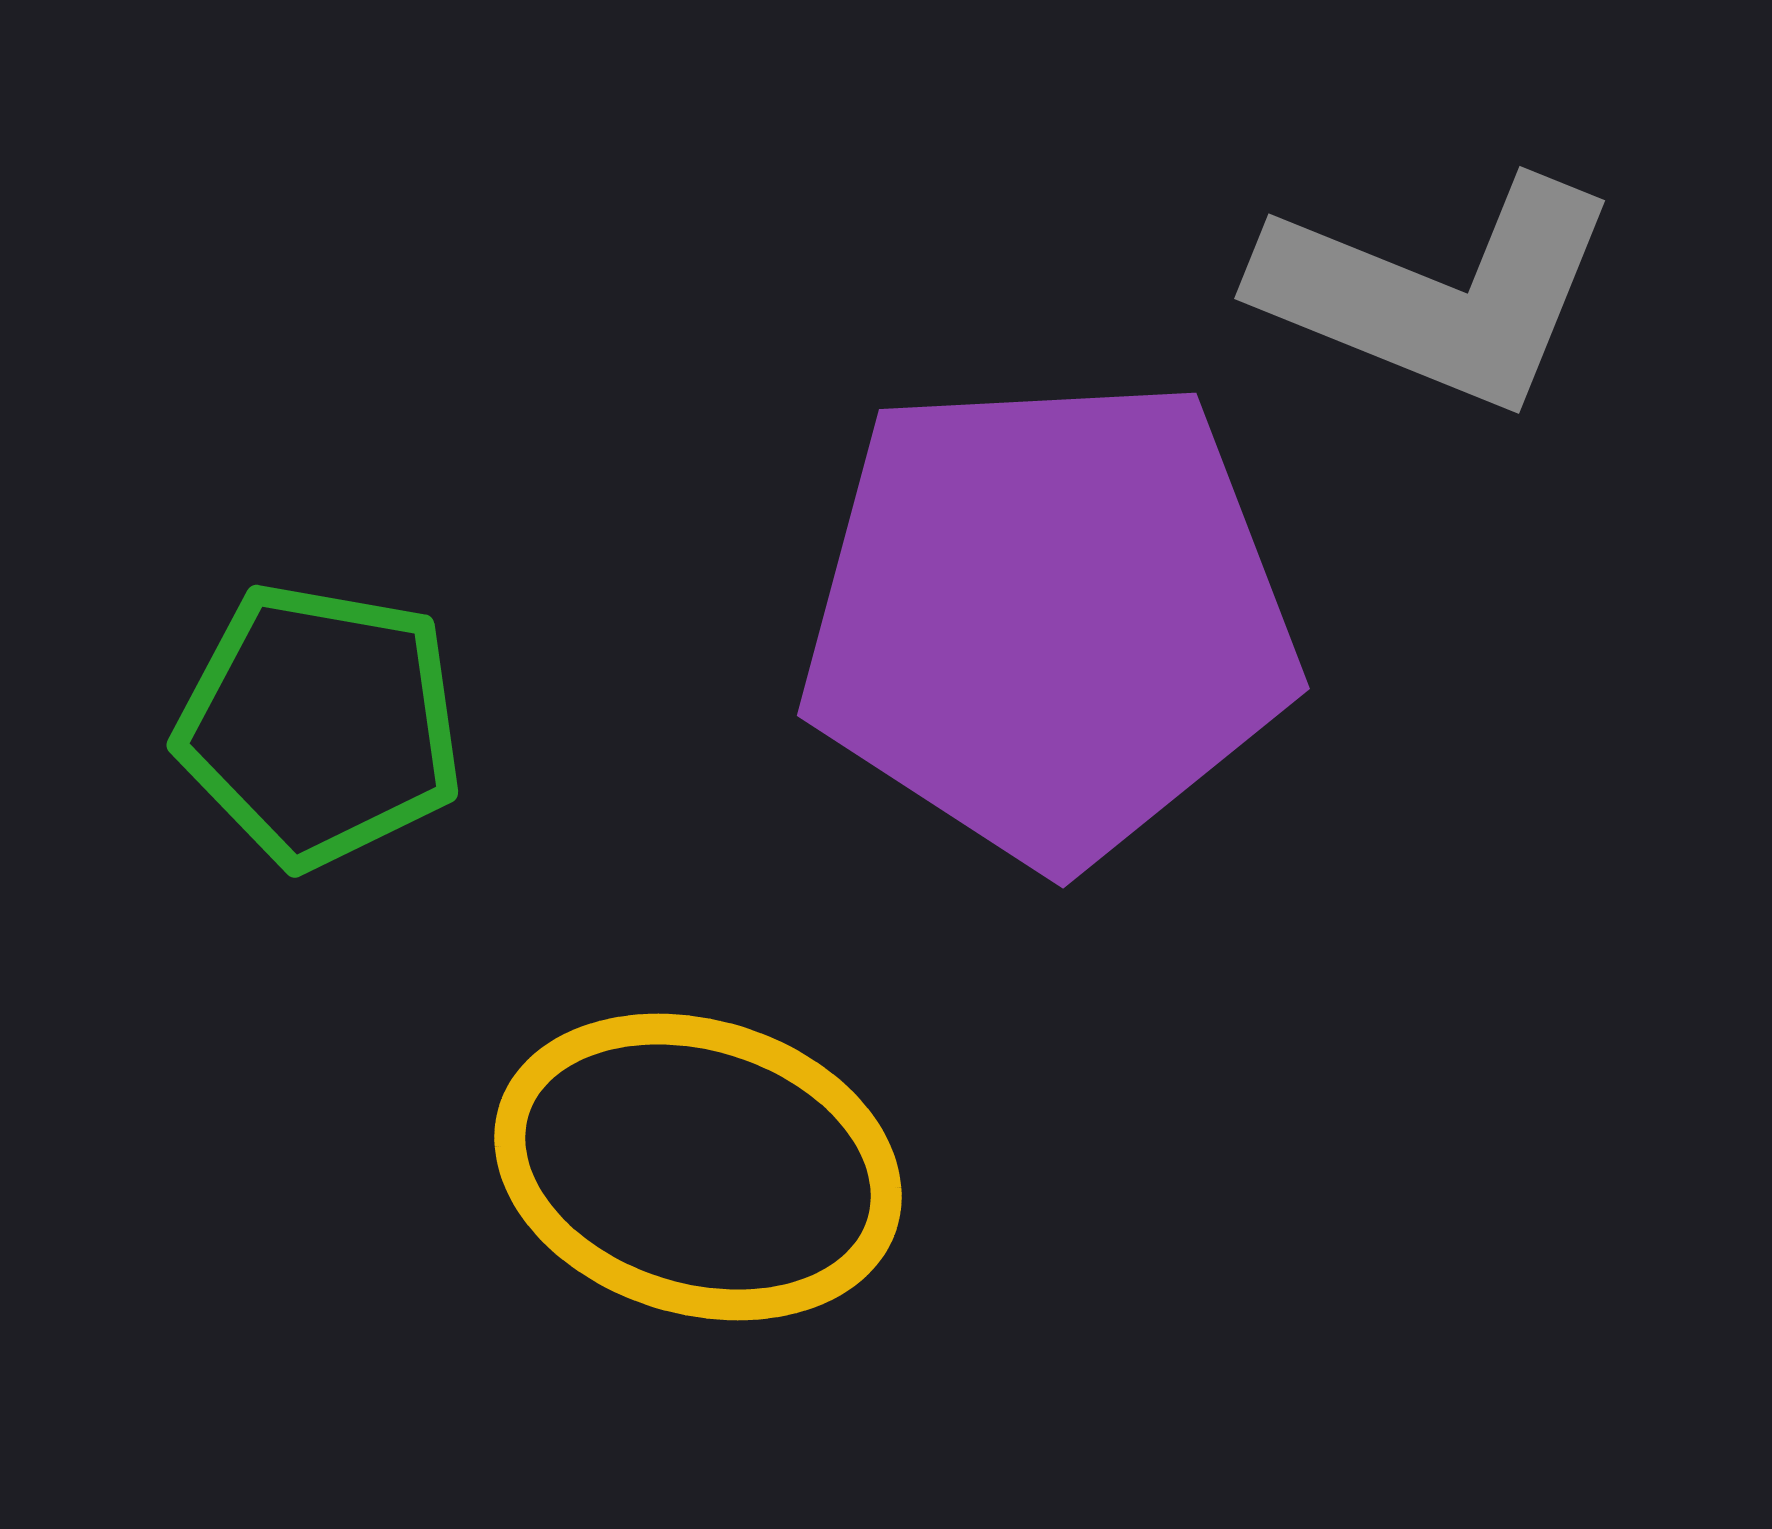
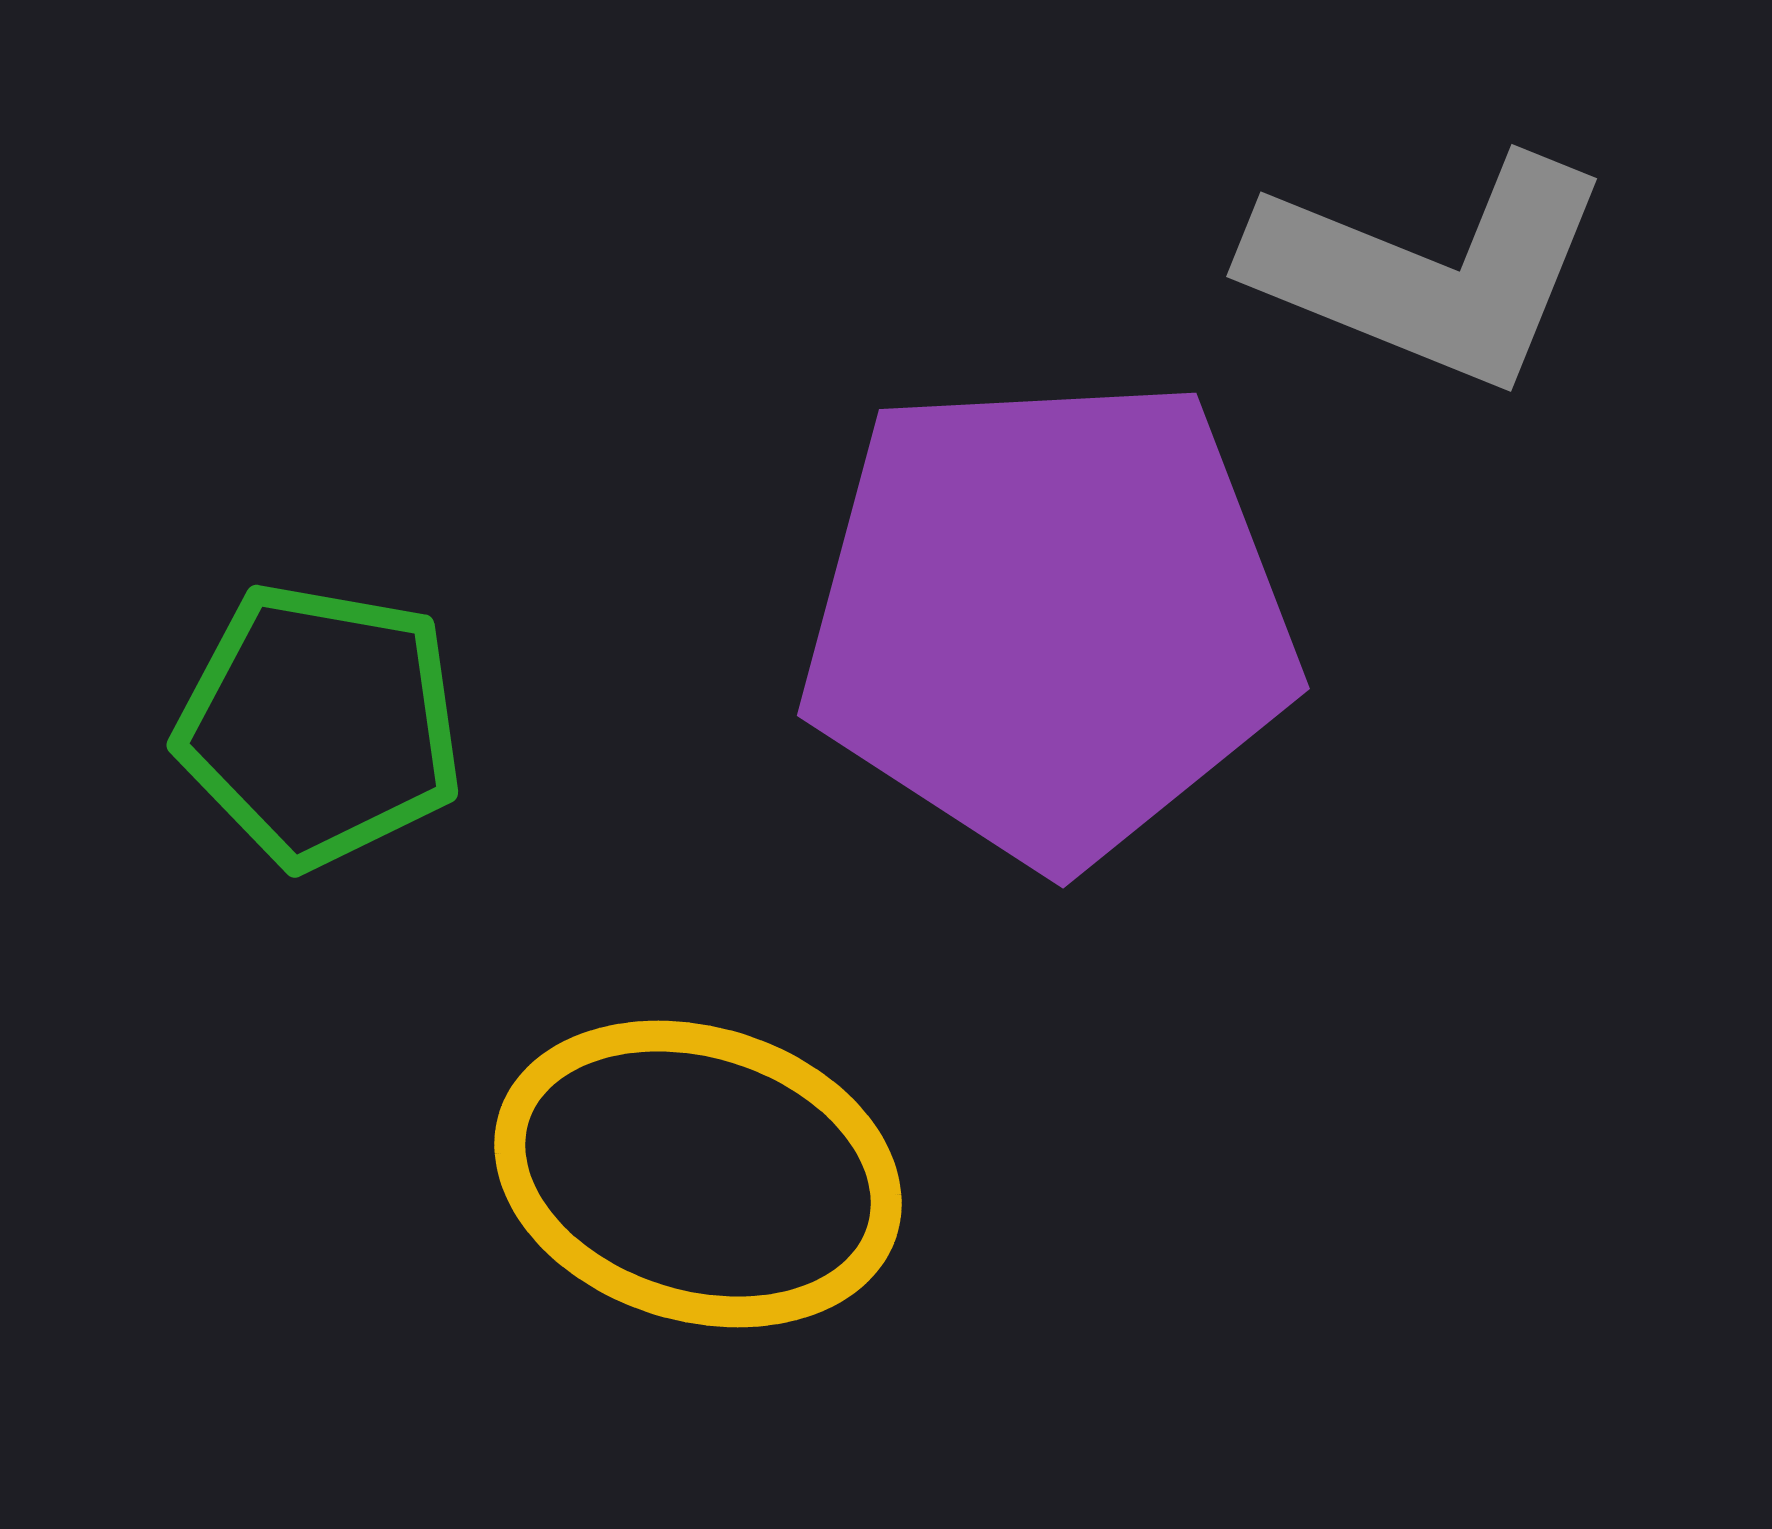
gray L-shape: moved 8 px left, 22 px up
yellow ellipse: moved 7 px down
